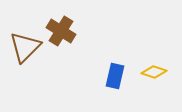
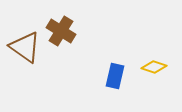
brown triangle: rotated 40 degrees counterclockwise
yellow diamond: moved 5 px up
